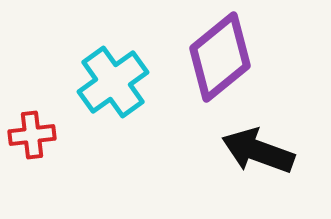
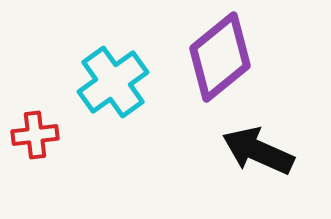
red cross: moved 3 px right
black arrow: rotated 4 degrees clockwise
